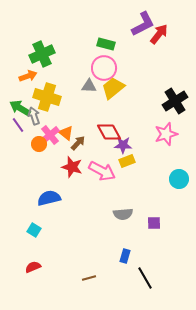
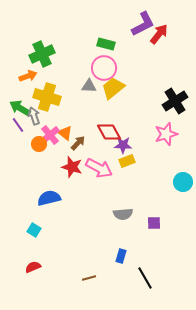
orange triangle: moved 1 px left
pink arrow: moved 3 px left, 3 px up
cyan circle: moved 4 px right, 3 px down
blue rectangle: moved 4 px left
